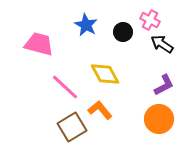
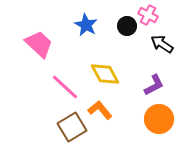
pink cross: moved 2 px left, 5 px up
black circle: moved 4 px right, 6 px up
pink trapezoid: rotated 28 degrees clockwise
purple L-shape: moved 10 px left
